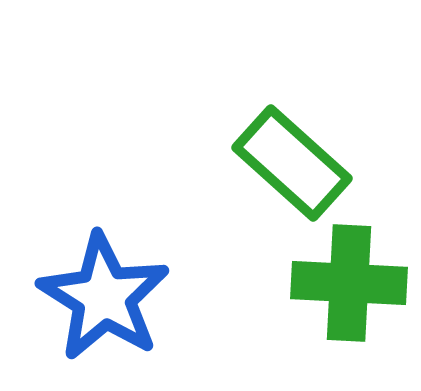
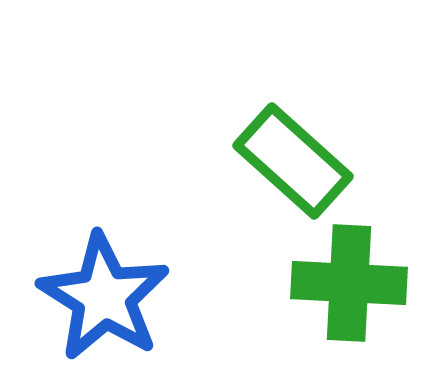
green rectangle: moved 1 px right, 2 px up
